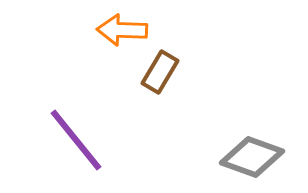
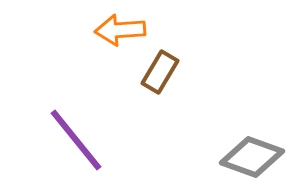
orange arrow: moved 2 px left; rotated 6 degrees counterclockwise
